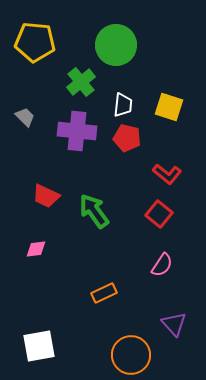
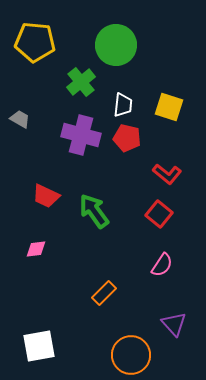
gray trapezoid: moved 5 px left, 2 px down; rotated 15 degrees counterclockwise
purple cross: moved 4 px right, 4 px down; rotated 9 degrees clockwise
orange rectangle: rotated 20 degrees counterclockwise
